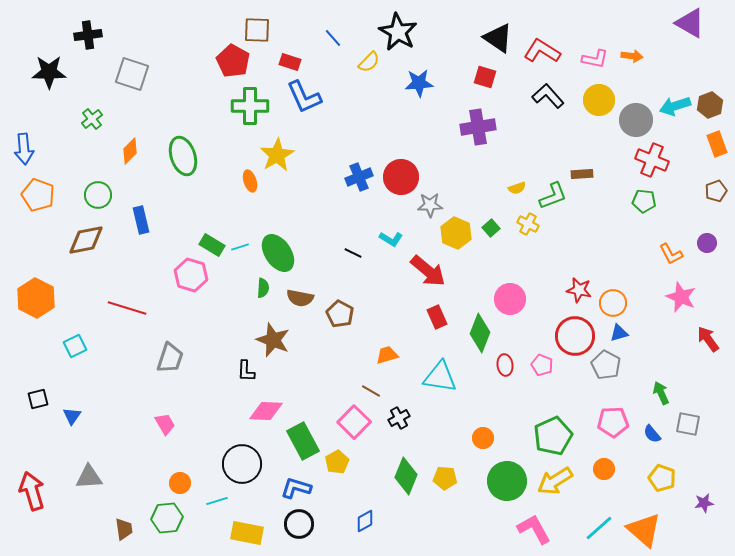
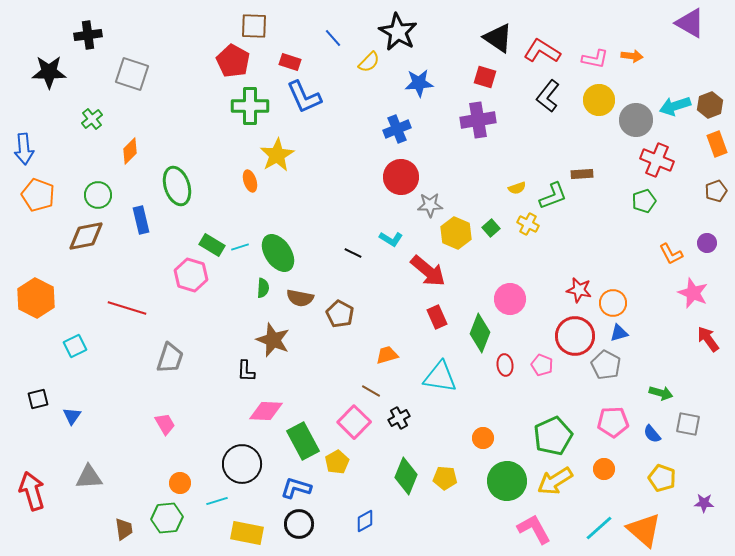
brown square at (257, 30): moved 3 px left, 4 px up
black L-shape at (548, 96): rotated 100 degrees counterclockwise
purple cross at (478, 127): moved 7 px up
green ellipse at (183, 156): moved 6 px left, 30 px down
red cross at (652, 160): moved 5 px right
blue cross at (359, 177): moved 38 px right, 48 px up
green pentagon at (644, 201): rotated 25 degrees counterclockwise
brown diamond at (86, 240): moved 4 px up
pink star at (681, 297): moved 12 px right, 4 px up
green arrow at (661, 393): rotated 130 degrees clockwise
purple star at (704, 503): rotated 12 degrees clockwise
